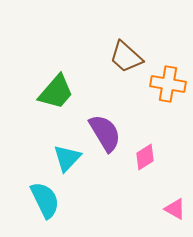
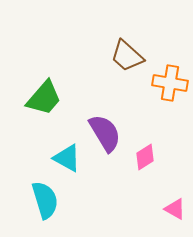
brown trapezoid: moved 1 px right, 1 px up
orange cross: moved 2 px right, 1 px up
green trapezoid: moved 12 px left, 6 px down
cyan triangle: rotated 44 degrees counterclockwise
cyan semicircle: rotated 9 degrees clockwise
